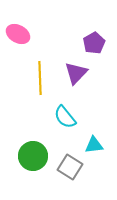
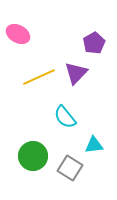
yellow line: moved 1 px left, 1 px up; rotated 68 degrees clockwise
gray square: moved 1 px down
